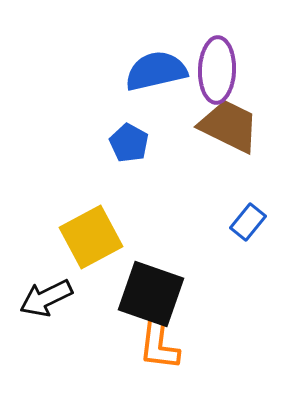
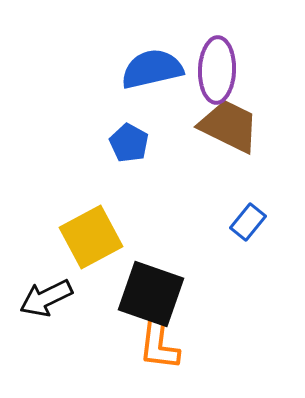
blue semicircle: moved 4 px left, 2 px up
